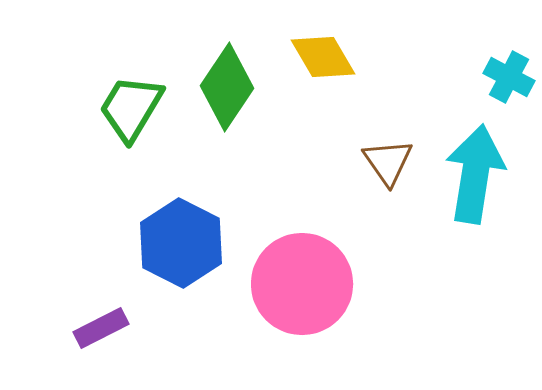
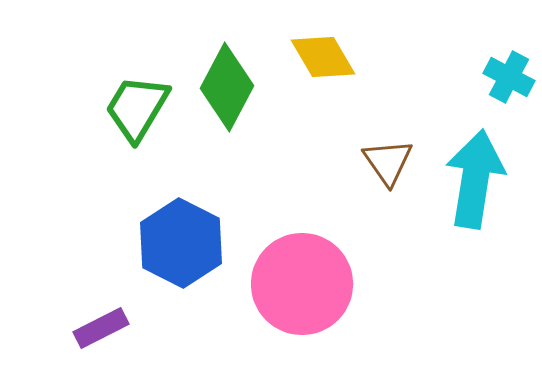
green diamond: rotated 6 degrees counterclockwise
green trapezoid: moved 6 px right
cyan arrow: moved 5 px down
